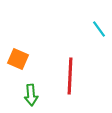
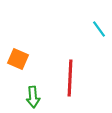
red line: moved 2 px down
green arrow: moved 2 px right, 2 px down
